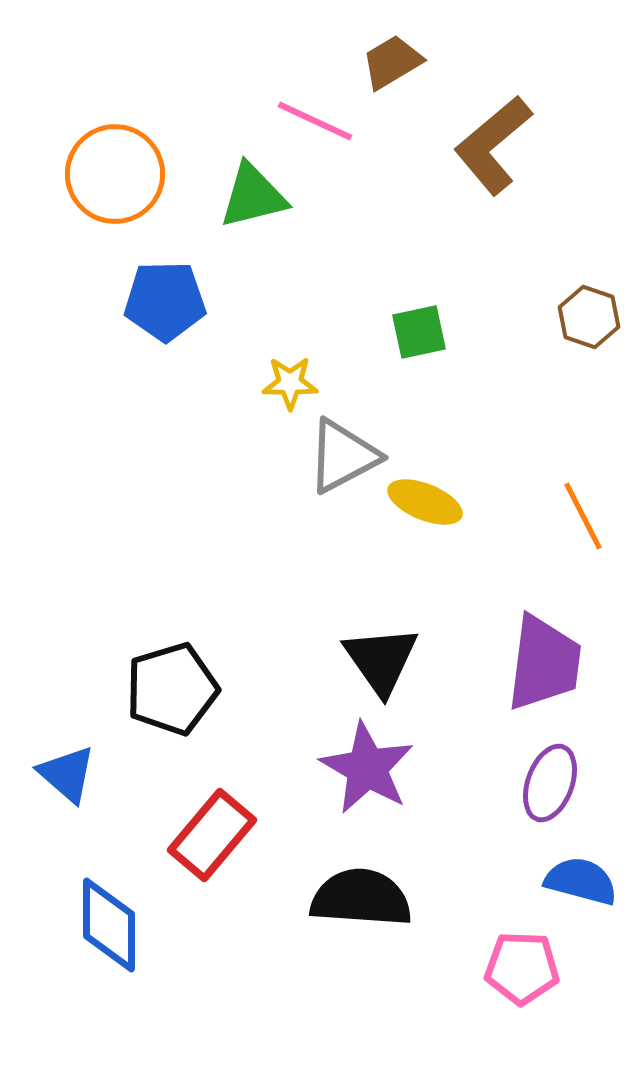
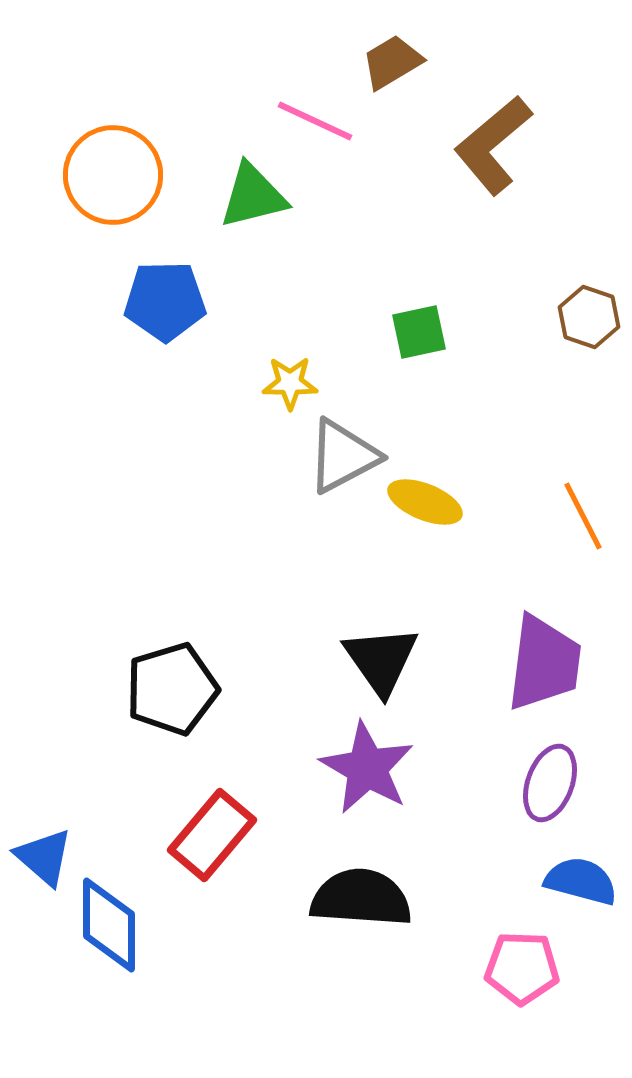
orange circle: moved 2 px left, 1 px down
blue triangle: moved 23 px left, 83 px down
